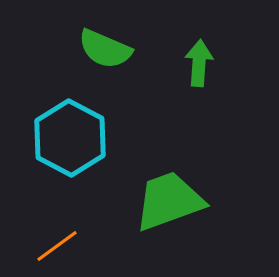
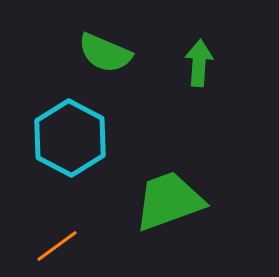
green semicircle: moved 4 px down
